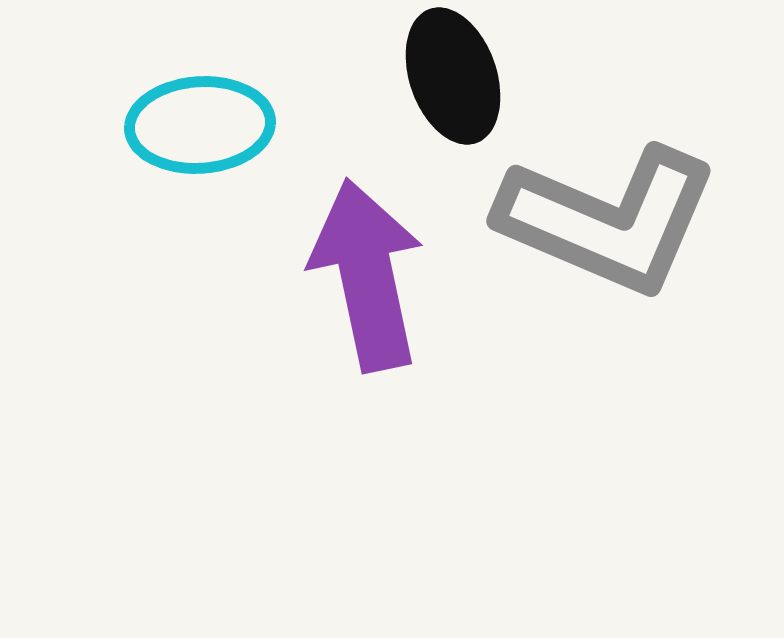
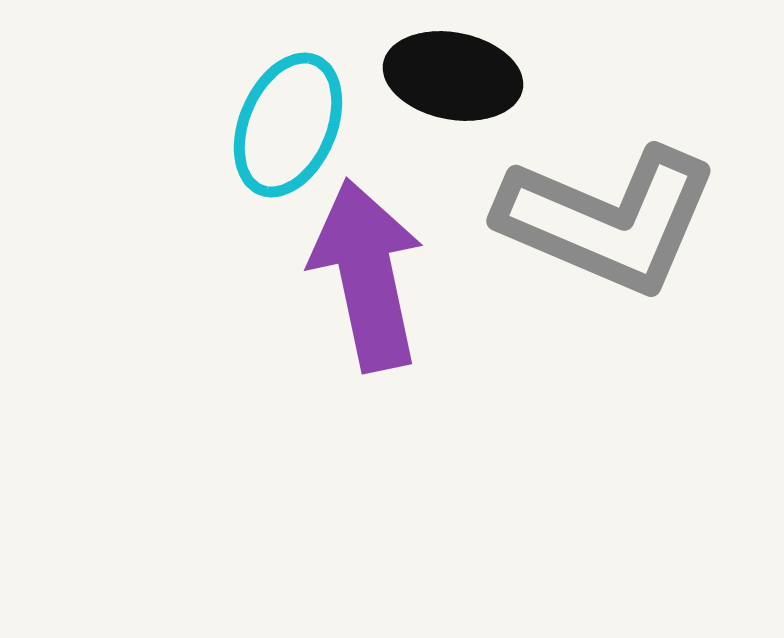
black ellipse: rotated 60 degrees counterclockwise
cyan ellipse: moved 88 px right; rotated 63 degrees counterclockwise
